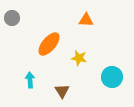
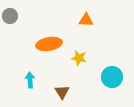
gray circle: moved 2 px left, 2 px up
orange ellipse: rotated 40 degrees clockwise
brown triangle: moved 1 px down
